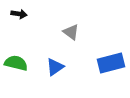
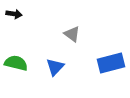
black arrow: moved 5 px left
gray triangle: moved 1 px right, 2 px down
blue triangle: rotated 12 degrees counterclockwise
